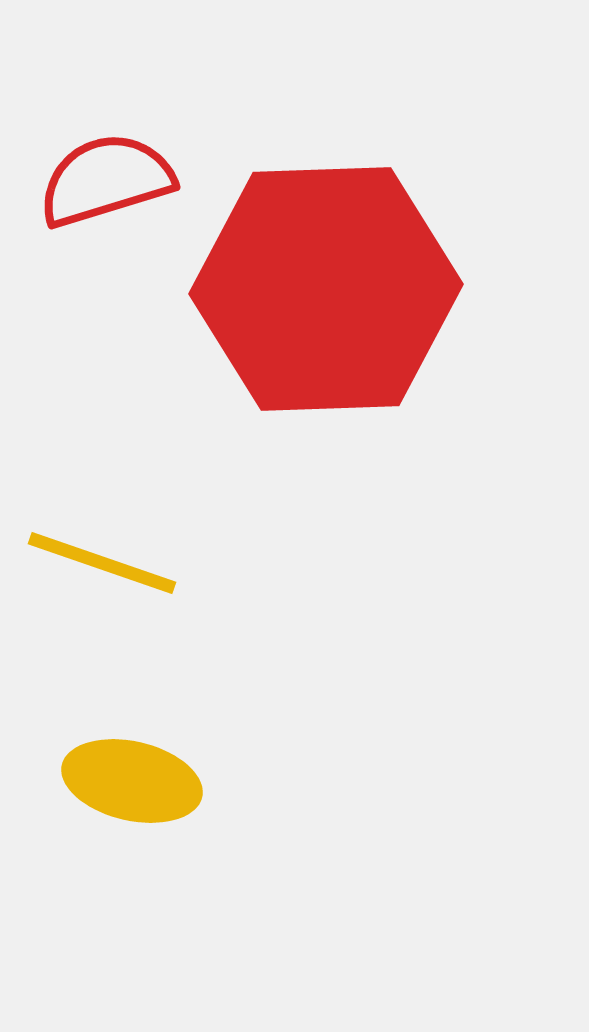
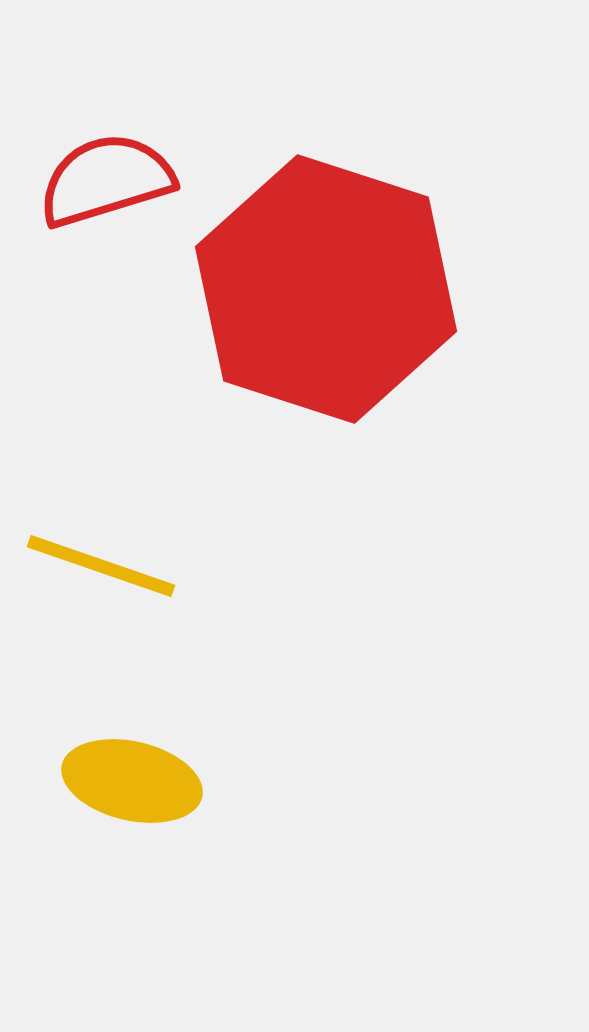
red hexagon: rotated 20 degrees clockwise
yellow line: moved 1 px left, 3 px down
